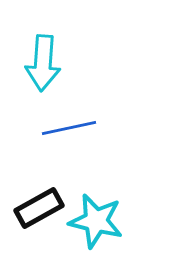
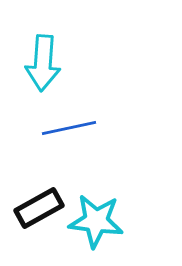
cyan star: rotated 6 degrees counterclockwise
